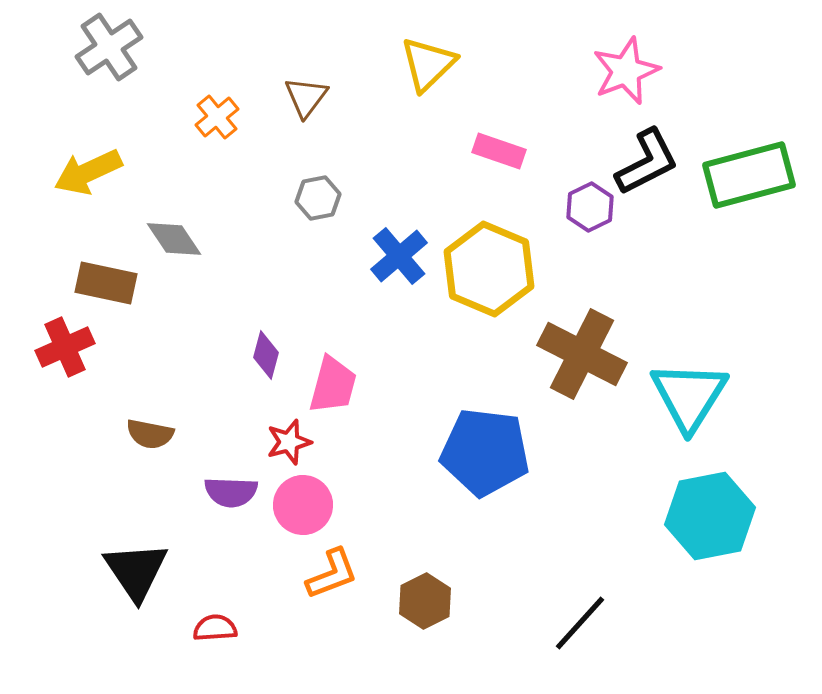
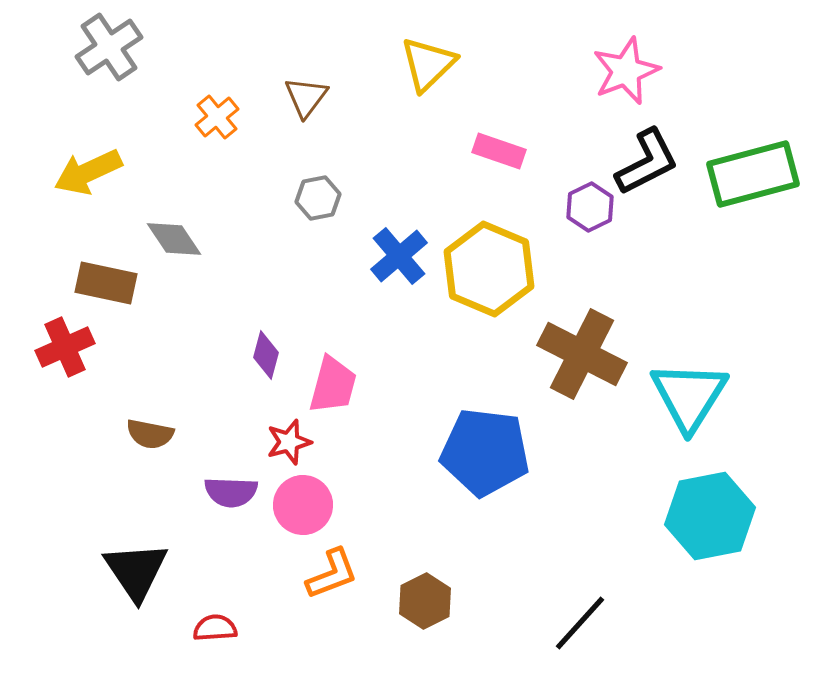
green rectangle: moved 4 px right, 1 px up
